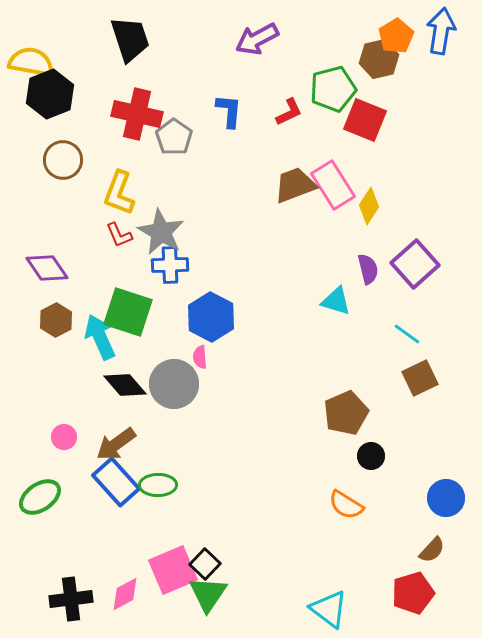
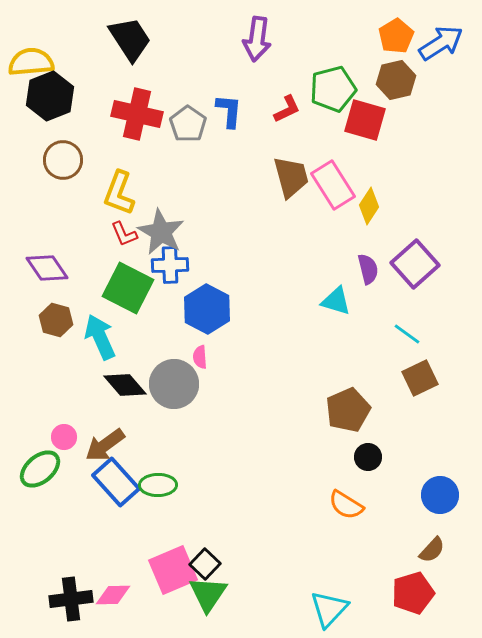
blue arrow at (441, 31): moved 12 px down; rotated 48 degrees clockwise
black trapezoid at (130, 39): rotated 15 degrees counterclockwise
purple arrow at (257, 39): rotated 54 degrees counterclockwise
brown hexagon at (379, 59): moved 17 px right, 21 px down
yellow semicircle at (31, 62): rotated 15 degrees counterclockwise
black hexagon at (50, 94): moved 2 px down
red L-shape at (289, 112): moved 2 px left, 3 px up
red square at (365, 120): rotated 6 degrees counterclockwise
gray pentagon at (174, 137): moved 14 px right, 13 px up
brown trapezoid at (295, 185): moved 4 px left, 8 px up; rotated 96 degrees clockwise
red L-shape at (119, 235): moved 5 px right, 1 px up
green square at (128, 312): moved 24 px up; rotated 9 degrees clockwise
blue hexagon at (211, 317): moved 4 px left, 8 px up
brown hexagon at (56, 320): rotated 16 degrees counterclockwise
brown pentagon at (346, 413): moved 2 px right, 3 px up
brown arrow at (116, 444): moved 11 px left, 1 px down
black circle at (371, 456): moved 3 px left, 1 px down
green ellipse at (40, 497): moved 28 px up; rotated 6 degrees counterclockwise
blue circle at (446, 498): moved 6 px left, 3 px up
pink diamond at (125, 594): moved 12 px left, 1 px down; rotated 27 degrees clockwise
cyan triangle at (329, 609): rotated 36 degrees clockwise
